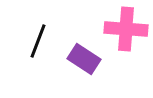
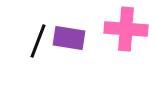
purple rectangle: moved 15 px left, 21 px up; rotated 24 degrees counterclockwise
